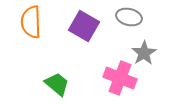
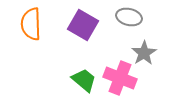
orange semicircle: moved 2 px down
purple square: moved 1 px left, 1 px up
green trapezoid: moved 27 px right, 4 px up
